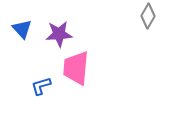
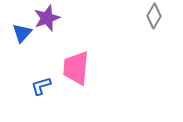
gray diamond: moved 6 px right
blue triangle: moved 4 px down; rotated 25 degrees clockwise
purple star: moved 12 px left, 16 px up; rotated 16 degrees counterclockwise
